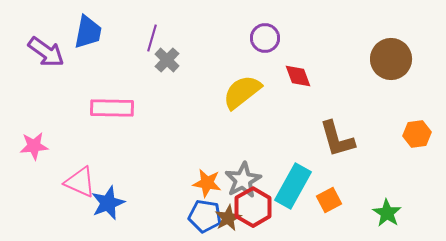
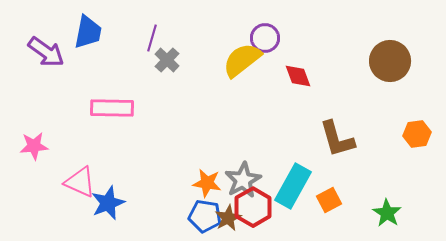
brown circle: moved 1 px left, 2 px down
yellow semicircle: moved 32 px up
